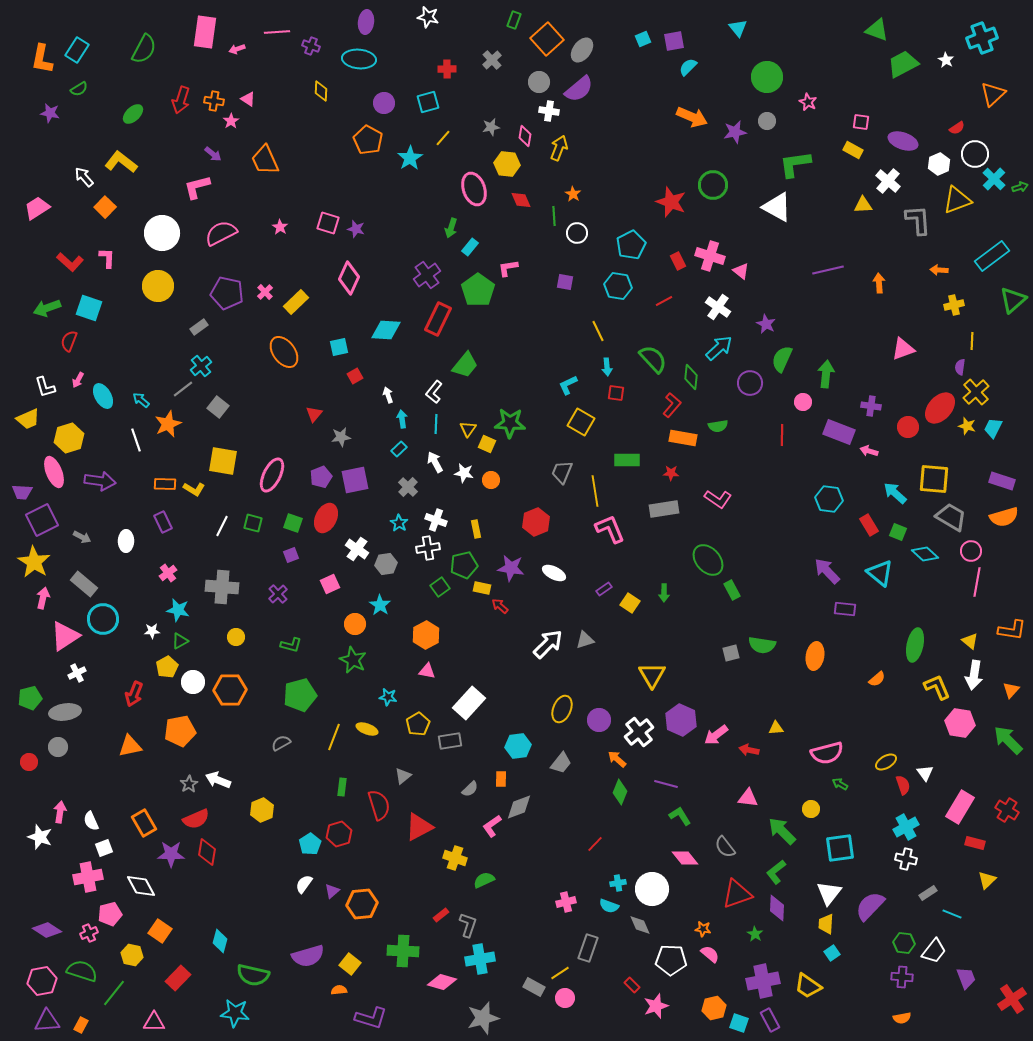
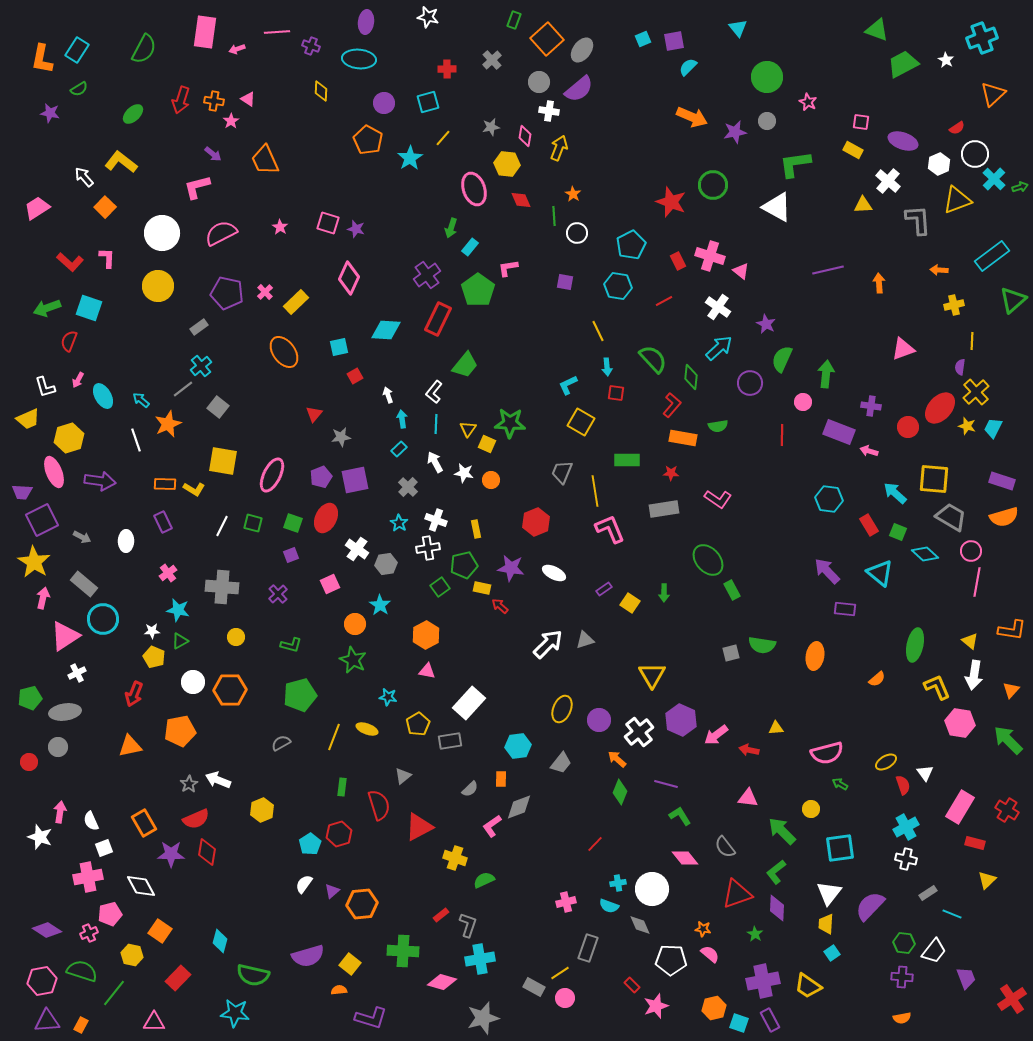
yellow pentagon at (167, 667): moved 13 px left, 10 px up; rotated 20 degrees counterclockwise
